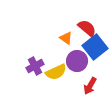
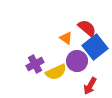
purple cross: moved 2 px up
